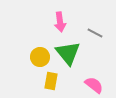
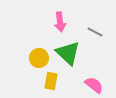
gray line: moved 1 px up
green triangle: rotated 8 degrees counterclockwise
yellow circle: moved 1 px left, 1 px down
